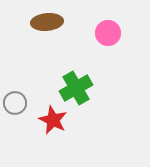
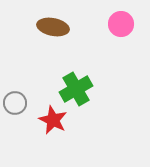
brown ellipse: moved 6 px right, 5 px down; rotated 16 degrees clockwise
pink circle: moved 13 px right, 9 px up
green cross: moved 1 px down
